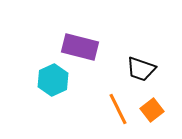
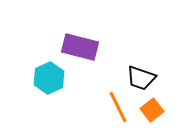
black trapezoid: moved 9 px down
cyan hexagon: moved 4 px left, 2 px up
orange line: moved 2 px up
